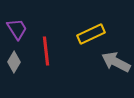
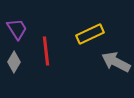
yellow rectangle: moved 1 px left
